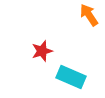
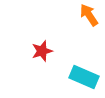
cyan rectangle: moved 13 px right
